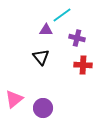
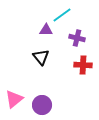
purple circle: moved 1 px left, 3 px up
